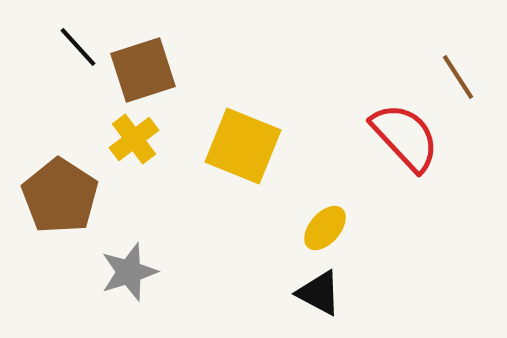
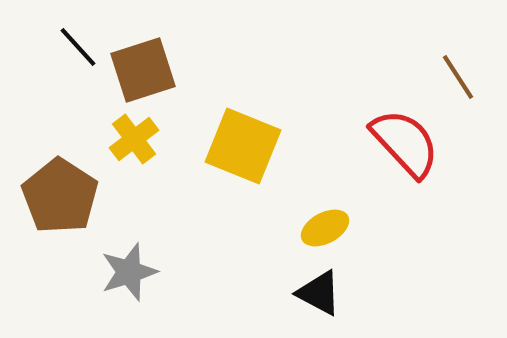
red semicircle: moved 6 px down
yellow ellipse: rotated 21 degrees clockwise
